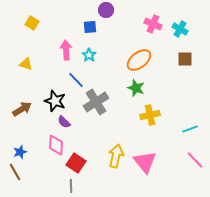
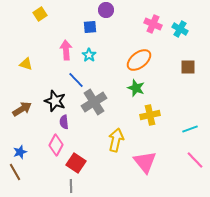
yellow square: moved 8 px right, 9 px up; rotated 24 degrees clockwise
brown square: moved 3 px right, 8 px down
gray cross: moved 2 px left
purple semicircle: rotated 40 degrees clockwise
pink diamond: rotated 25 degrees clockwise
yellow arrow: moved 16 px up
